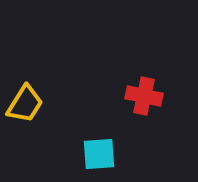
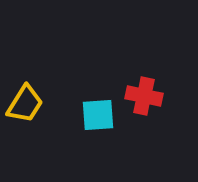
cyan square: moved 1 px left, 39 px up
